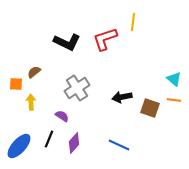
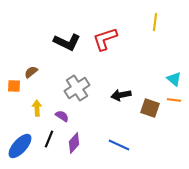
yellow line: moved 22 px right
brown semicircle: moved 3 px left
orange square: moved 2 px left, 2 px down
black arrow: moved 1 px left, 2 px up
yellow arrow: moved 6 px right, 6 px down
blue ellipse: moved 1 px right
